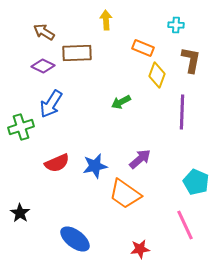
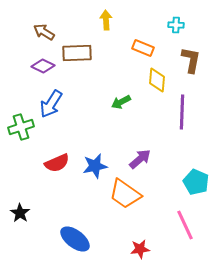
yellow diamond: moved 5 px down; rotated 15 degrees counterclockwise
